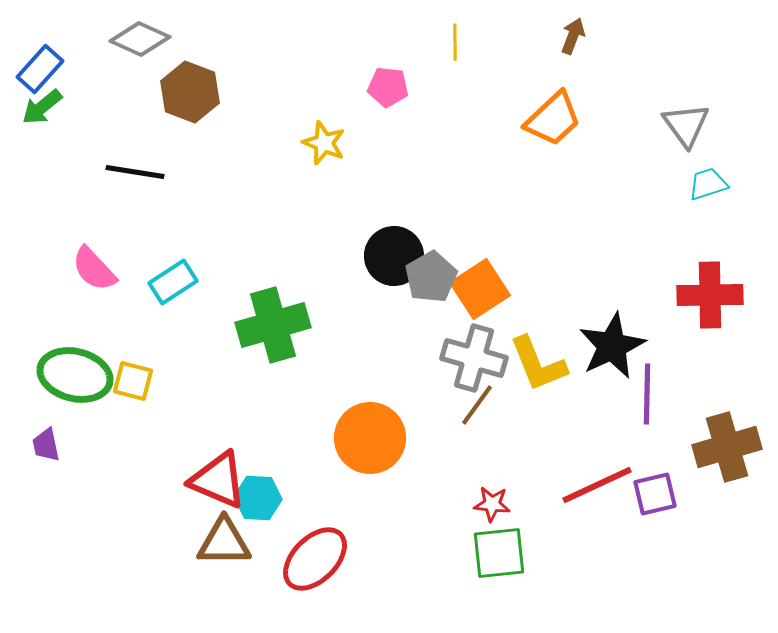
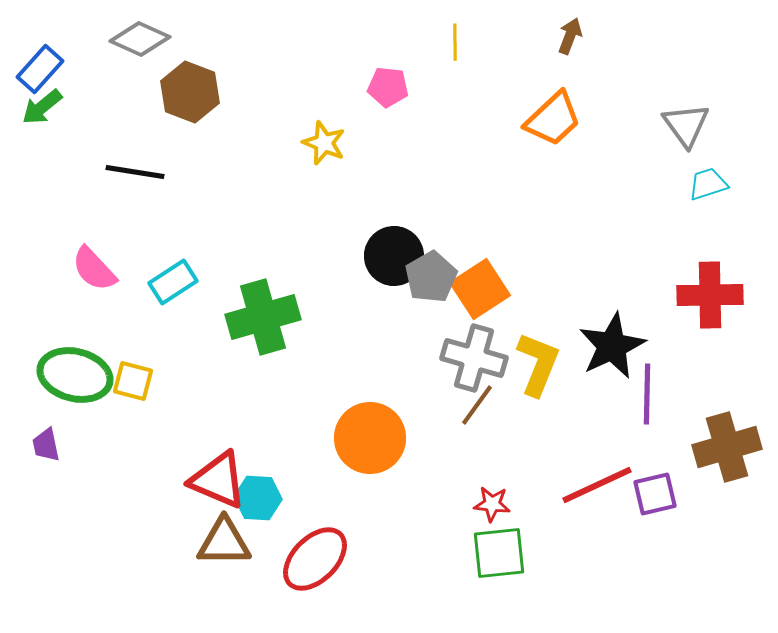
brown arrow: moved 3 px left
green cross: moved 10 px left, 8 px up
yellow L-shape: rotated 136 degrees counterclockwise
